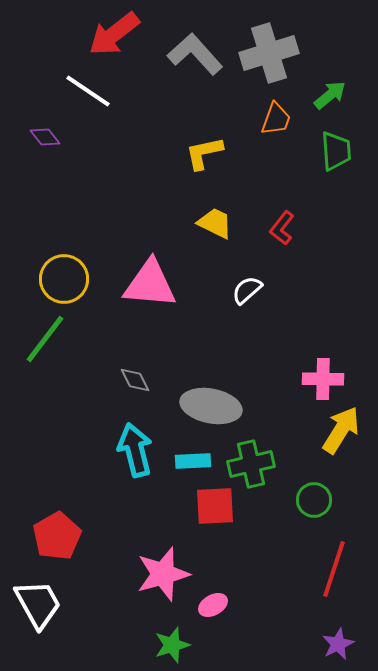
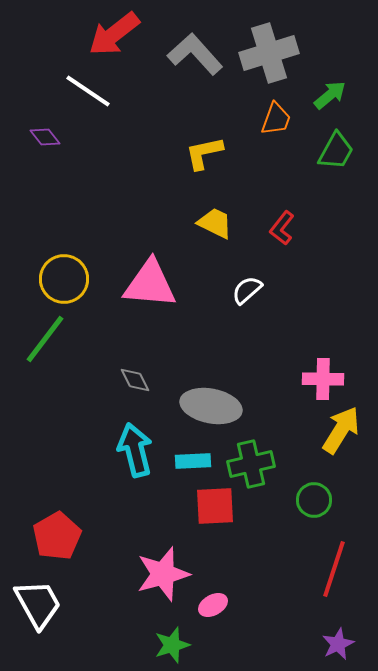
green trapezoid: rotated 33 degrees clockwise
